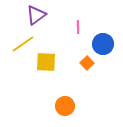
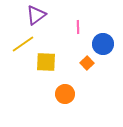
orange circle: moved 12 px up
